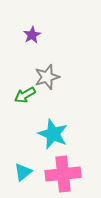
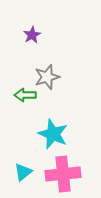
green arrow: rotated 30 degrees clockwise
